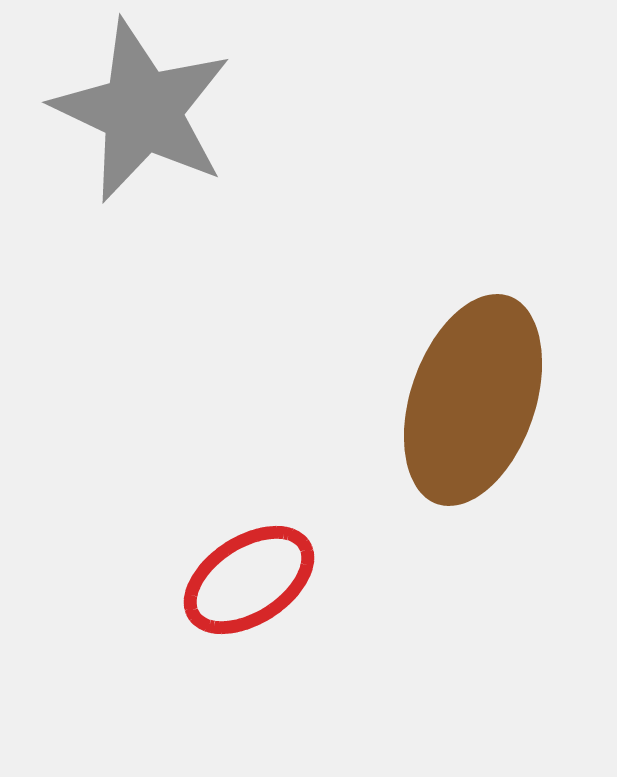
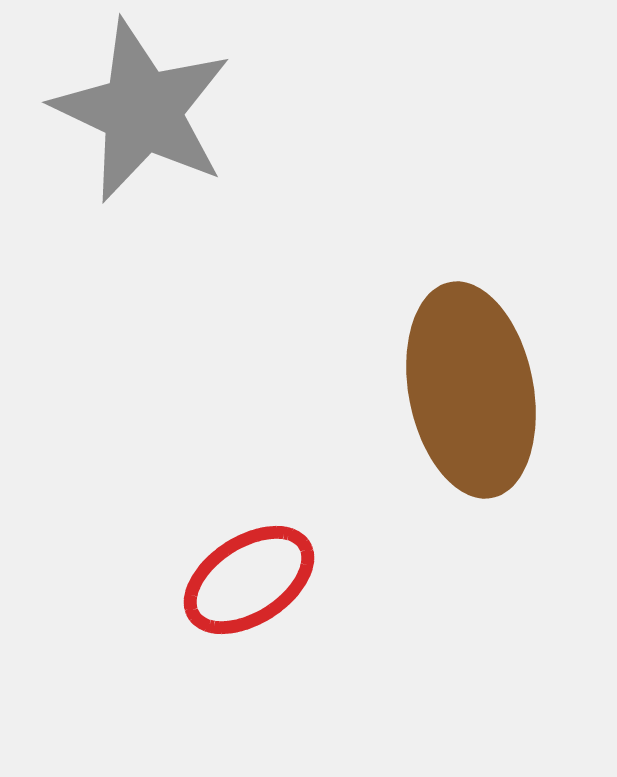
brown ellipse: moved 2 px left, 10 px up; rotated 30 degrees counterclockwise
